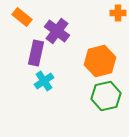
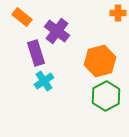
purple rectangle: rotated 30 degrees counterclockwise
green hexagon: rotated 16 degrees counterclockwise
